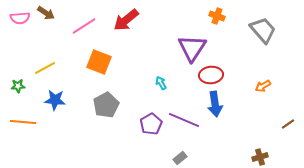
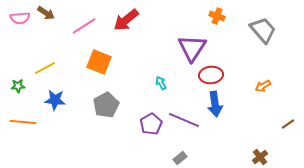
brown cross: rotated 21 degrees counterclockwise
